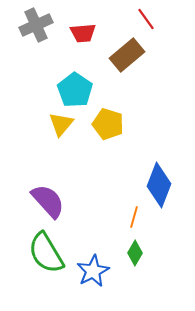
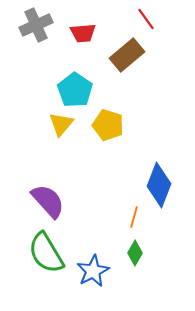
yellow pentagon: moved 1 px down
